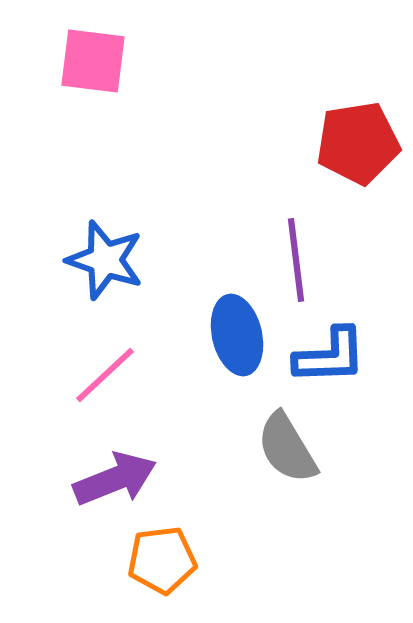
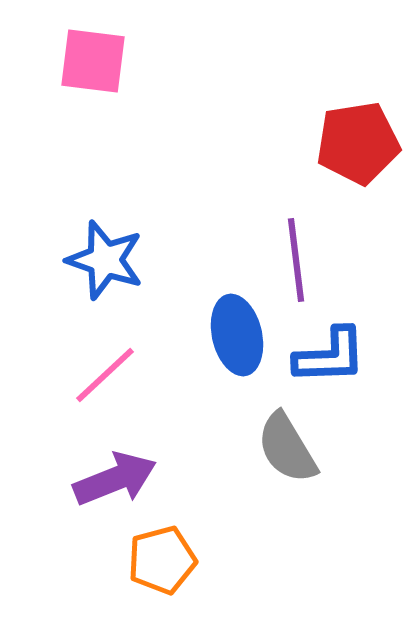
orange pentagon: rotated 8 degrees counterclockwise
